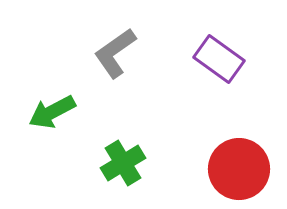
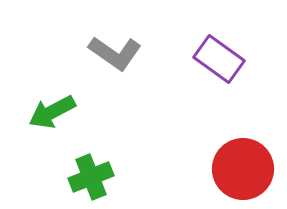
gray L-shape: rotated 110 degrees counterclockwise
green cross: moved 32 px left, 14 px down; rotated 9 degrees clockwise
red circle: moved 4 px right
